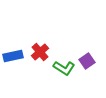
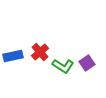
purple square: moved 2 px down
green L-shape: moved 1 px left, 2 px up
